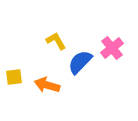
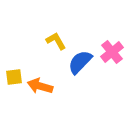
pink cross: moved 4 px down
orange arrow: moved 7 px left, 1 px down
